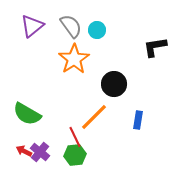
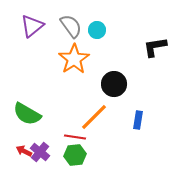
red line: rotated 55 degrees counterclockwise
